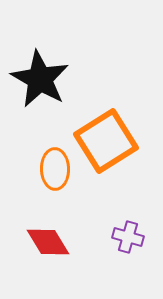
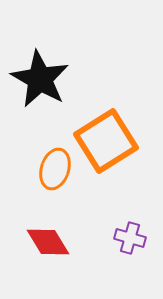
orange ellipse: rotated 18 degrees clockwise
purple cross: moved 2 px right, 1 px down
